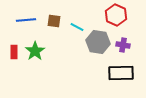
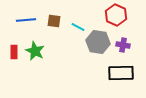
cyan line: moved 1 px right
green star: rotated 12 degrees counterclockwise
